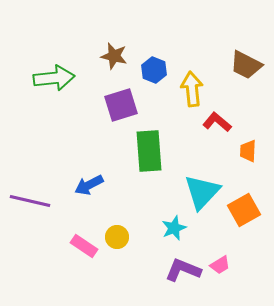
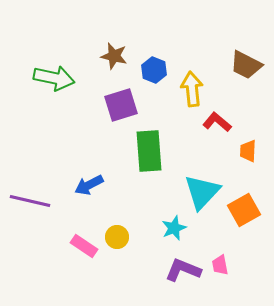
green arrow: rotated 18 degrees clockwise
pink trapezoid: rotated 110 degrees clockwise
